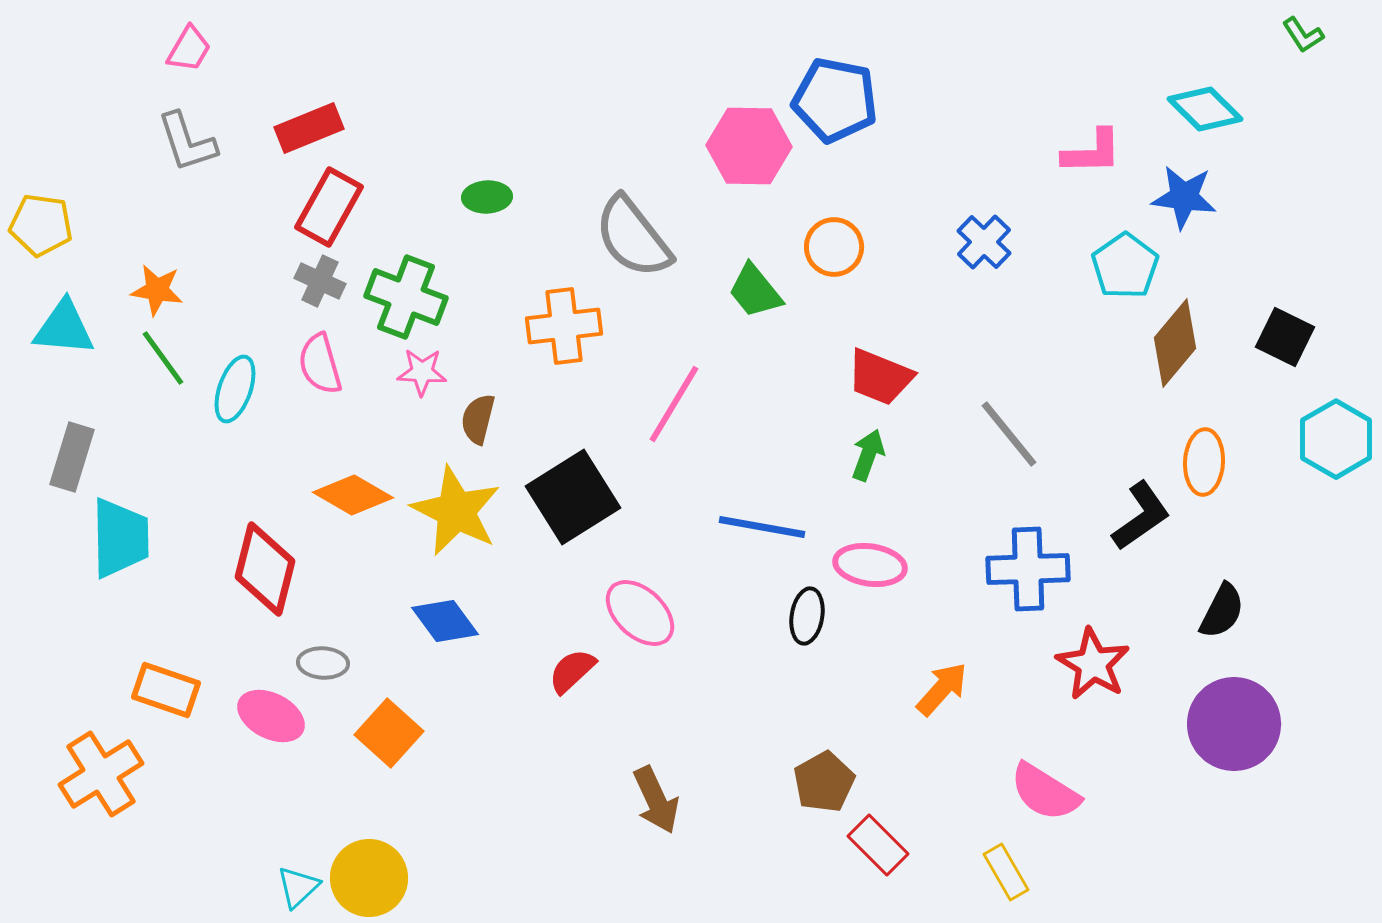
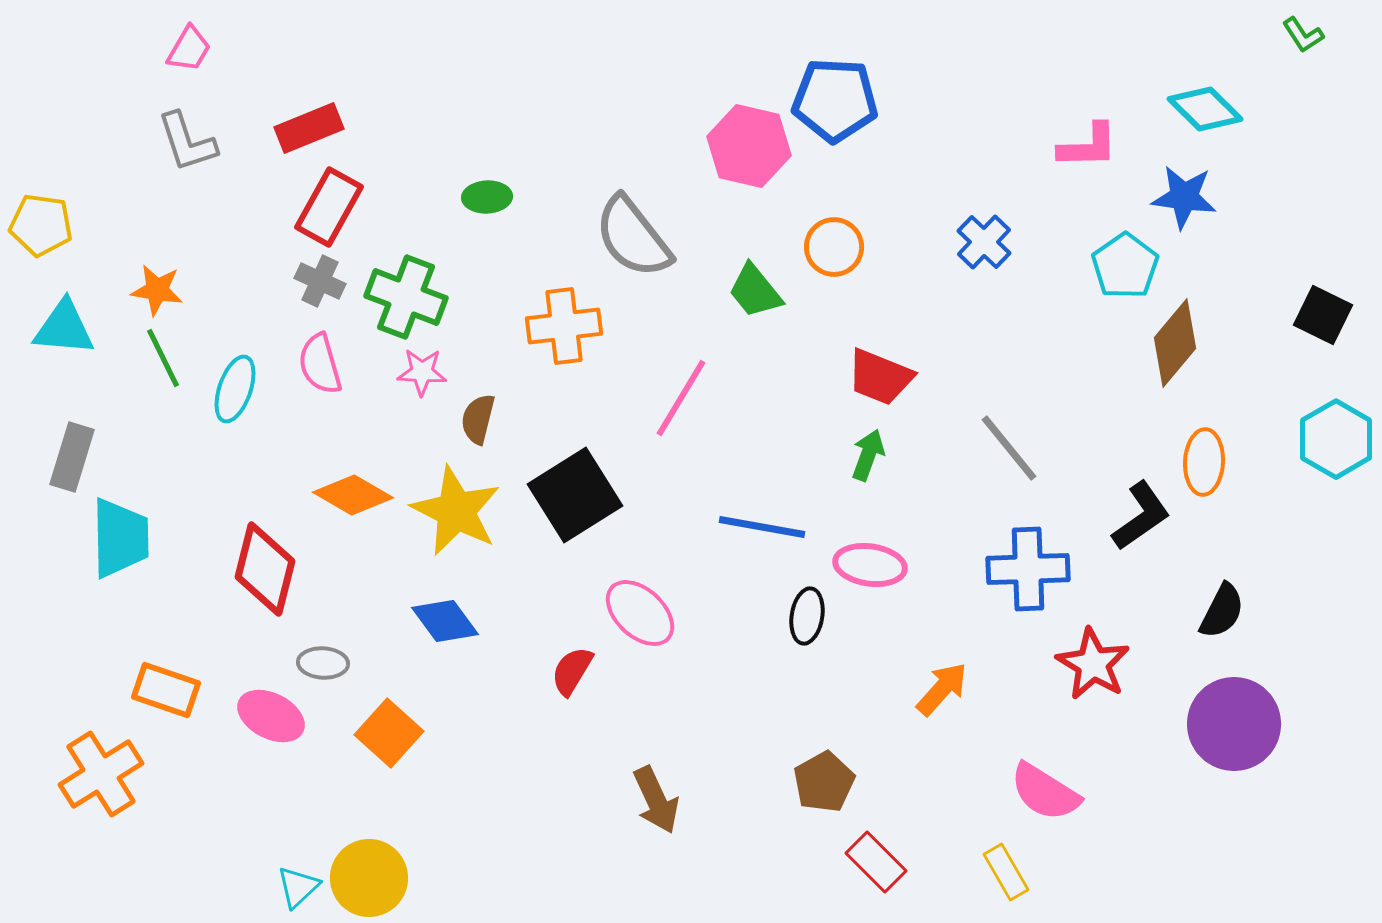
blue pentagon at (835, 100): rotated 8 degrees counterclockwise
pink hexagon at (749, 146): rotated 12 degrees clockwise
pink L-shape at (1092, 152): moved 4 px left, 6 px up
black square at (1285, 337): moved 38 px right, 22 px up
green line at (163, 358): rotated 10 degrees clockwise
pink line at (674, 404): moved 7 px right, 6 px up
gray line at (1009, 434): moved 14 px down
black square at (573, 497): moved 2 px right, 2 px up
red semicircle at (572, 671): rotated 16 degrees counterclockwise
red rectangle at (878, 845): moved 2 px left, 17 px down
